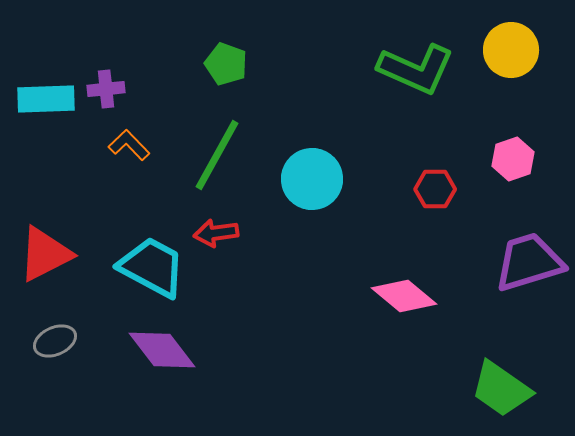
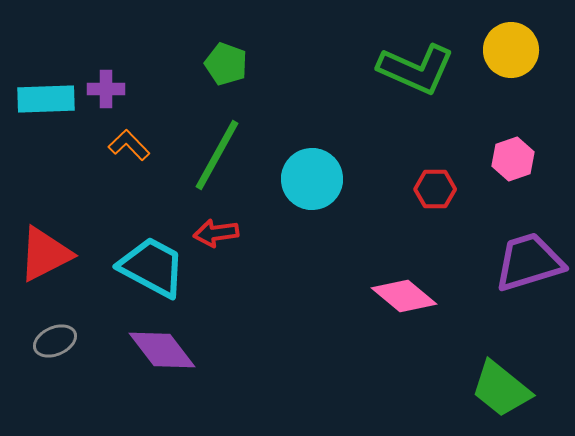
purple cross: rotated 6 degrees clockwise
green trapezoid: rotated 4 degrees clockwise
